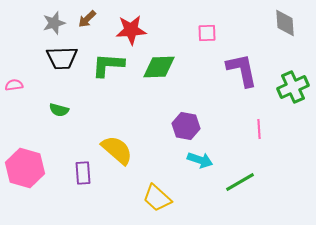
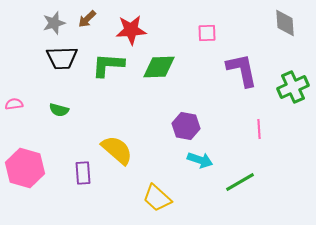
pink semicircle: moved 19 px down
